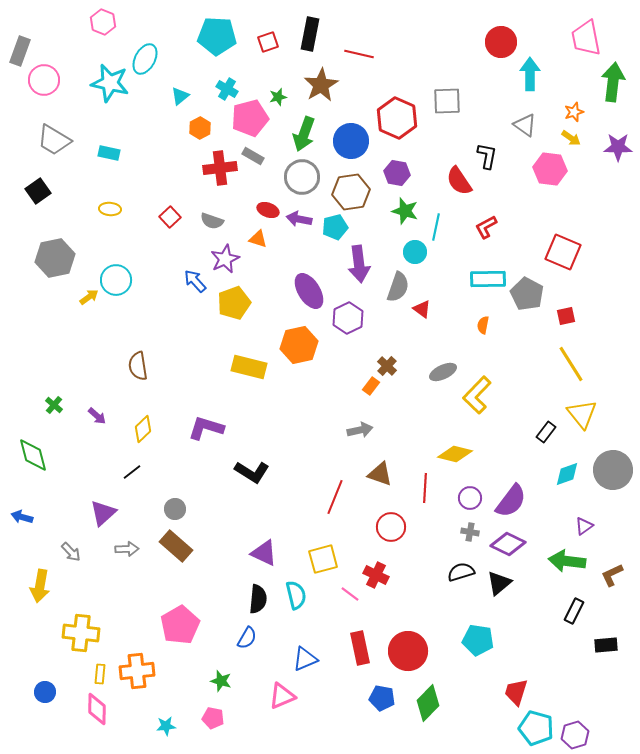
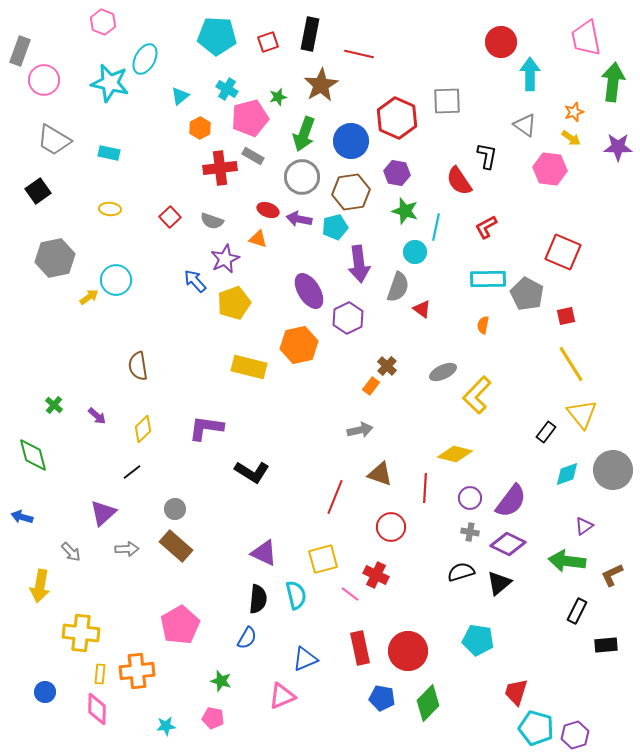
purple L-shape at (206, 428): rotated 9 degrees counterclockwise
black rectangle at (574, 611): moved 3 px right
